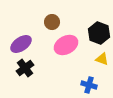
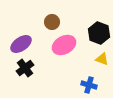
pink ellipse: moved 2 px left
